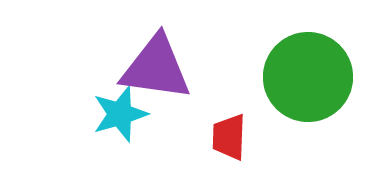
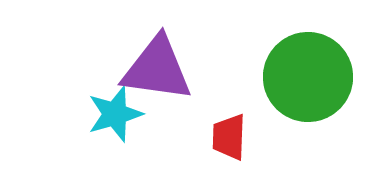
purple triangle: moved 1 px right, 1 px down
cyan star: moved 5 px left
